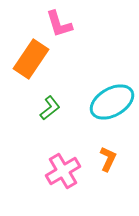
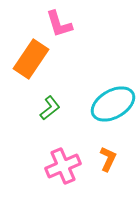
cyan ellipse: moved 1 px right, 2 px down
pink cross: moved 5 px up; rotated 8 degrees clockwise
